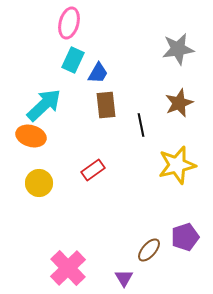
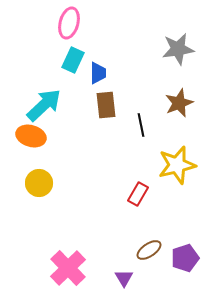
blue trapezoid: rotated 30 degrees counterclockwise
red rectangle: moved 45 px right, 24 px down; rotated 25 degrees counterclockwise
purple pentagon: moved 21 px down
brown ellipse: rotated 15 degrees clockwise
